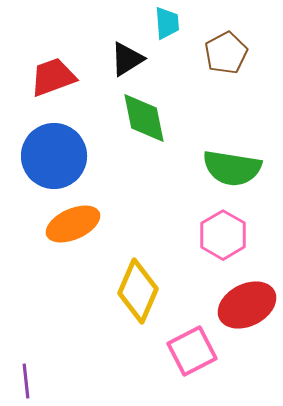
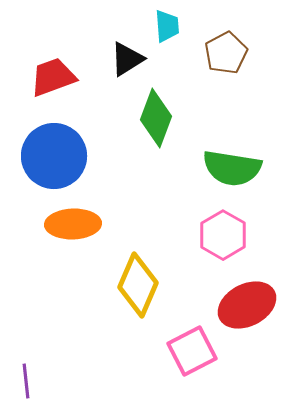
cyan trapezoid: moved 3 px down
green diamond: moved 12 px right; rotated 32 degrees clockwise
orange ellipse: rotated 22 degrees clockwise
yellow diamond: moved 6 px up
